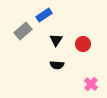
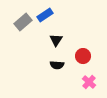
blue rectangle: moved 1 px right
gray rectangle: moved 9 px up
red circle: moved 12 px down
pink cross: moved 2 px left, 2 px up
